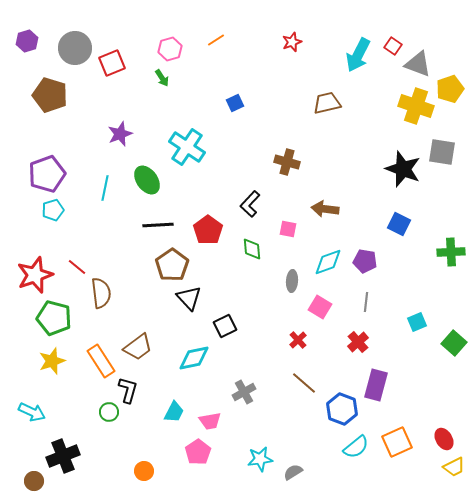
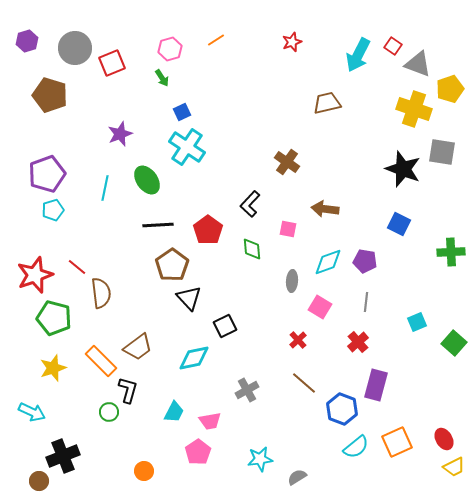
blue square at (235, 103): moved 53 px left, 9 px down
yellow cross at (416, 106): moved 2 px left, 3 px down
brown cross at (287, 162): rotated 20 degrees clockwise
yellow star at (52, 361): moved 1 px right, 7 px down
orange rectangle at (101, 361): rotated 12 degrees counterclockwise
gray cross at (244, 392): moved 3 px right, 2 px up
gray semicircle at (293, 472): moved 4 px right, 5 px down
brown circle at (34, 481): moved 5 px right
